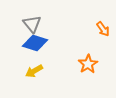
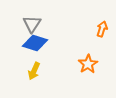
gray triangle: rotated 12 degrees clockwise
orange arrow: moved 1 px left; rotated 126 degrees counterclockwise
yellow arrow: rotated 36 degrees counterclockwise
